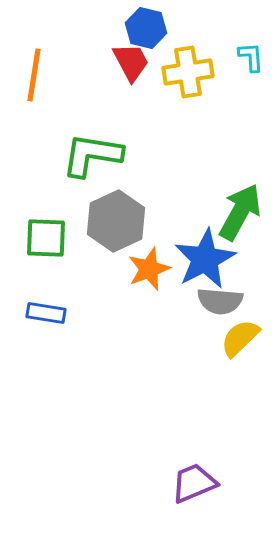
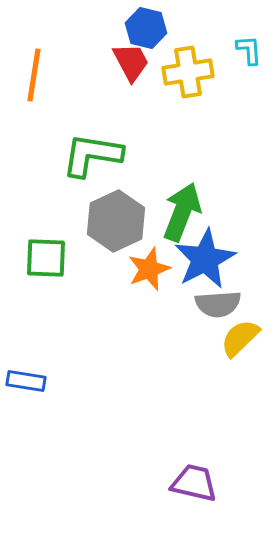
cyan L-shape: moved 2 px left, 7 px up
green arrow: moved 58 px left; rotated 8 degrees counterclockwise
green square: moved 20 px down
gray semicircle: moved 2 px left, 3 px down; rotated 9 degrees counterclockwise
blue rectangle: moved 20 px left, 68 px down
purple trapezoid: rotated 36 degrees clockwise
